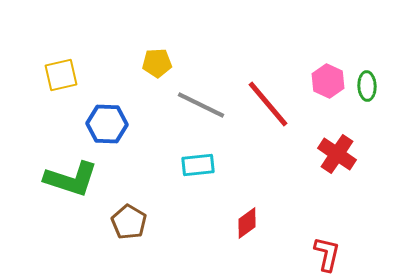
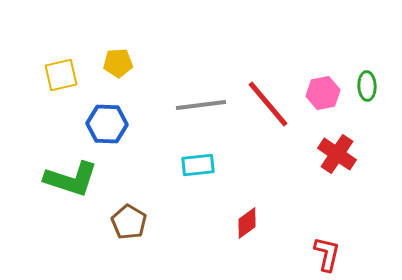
yellow pentagon: moved 39 px left
pink hexagon: moved 5 px left, 12 px down; rotated 24 degrees clockwise
gray line: rotated 33 degrees counterclockwise
